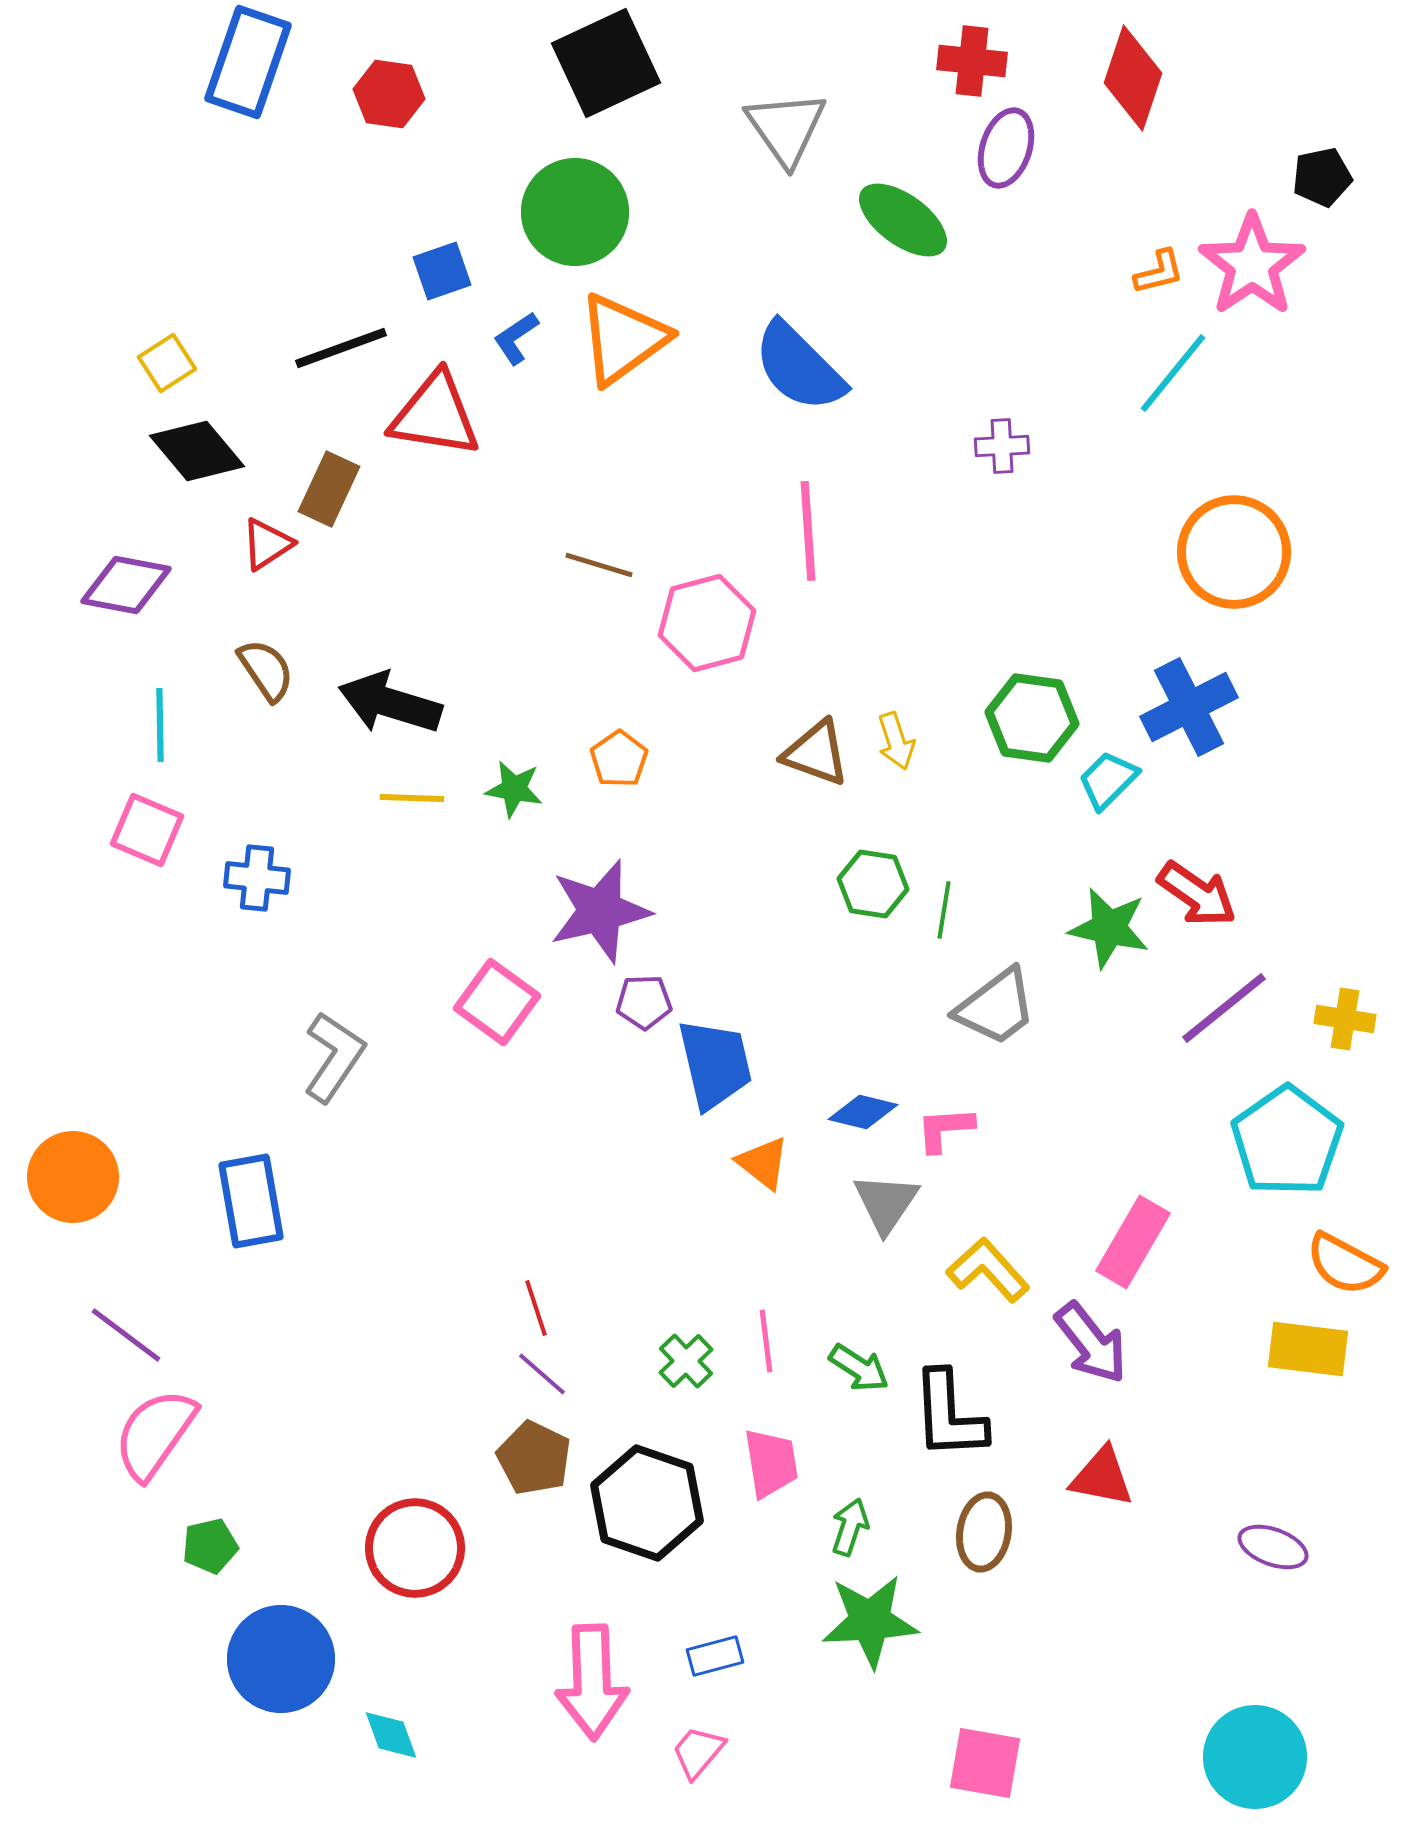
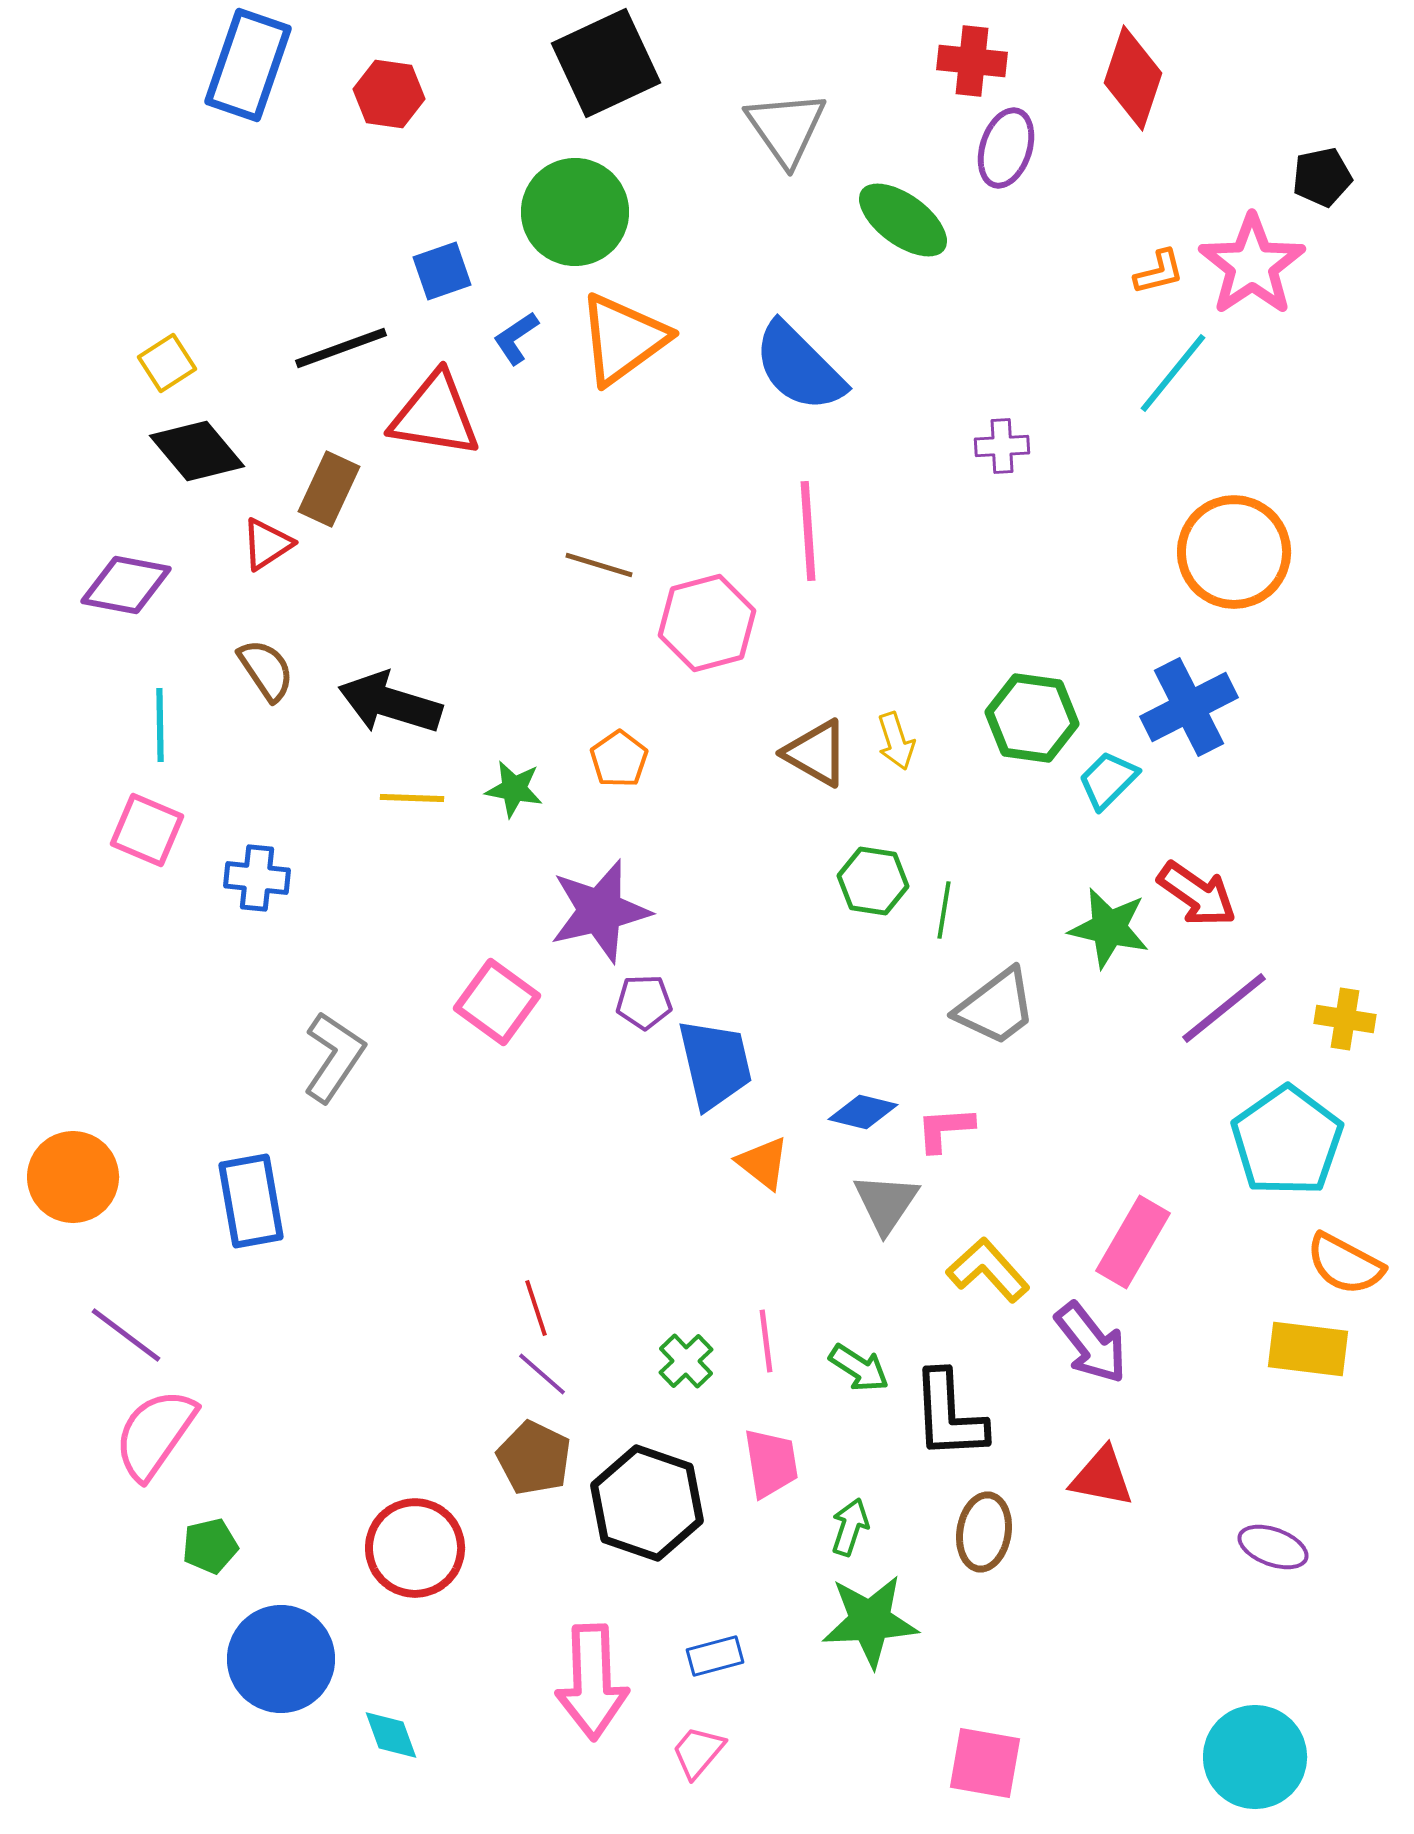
blue rectangle at (248, 62): moved 3 px down
brown triangle at (816, 753): rotated 10 degrees clockwise
green hexagon at (873, 884): moved 3 px up
